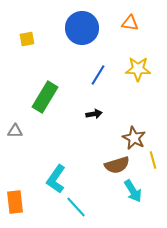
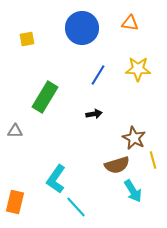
orange rectangle: rotated 20 degrees clockwise
